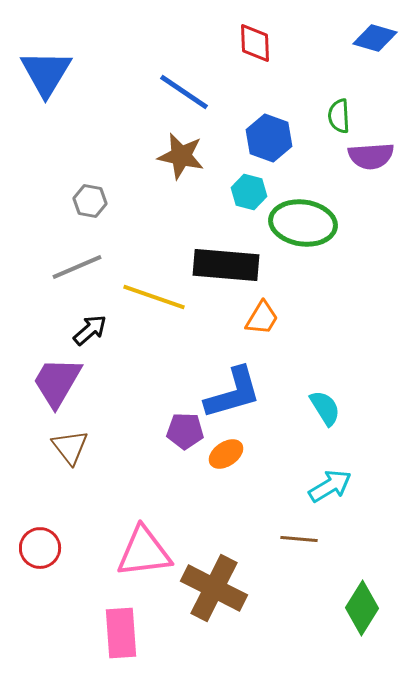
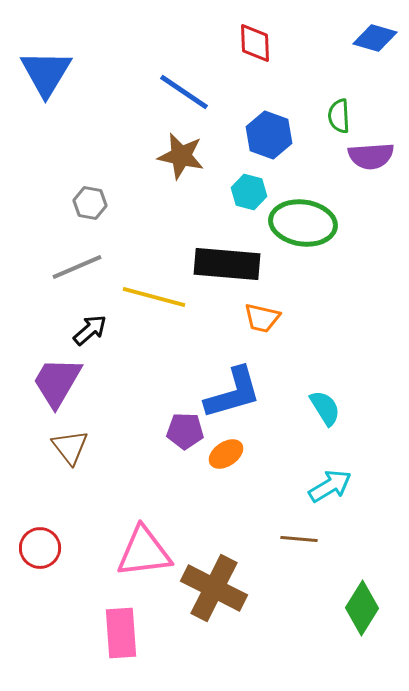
blue hexagon: moved 3 px up
gray hexagon: moved 2 px down
black rectangle: moved 1 px right, 1 px up
yellow line: rotated 4 degrees counterclockwise
orange trapezoid: rotated 72 degrees clockwise
